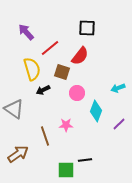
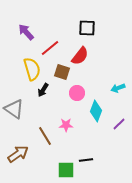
black arrow: rotated 32 degrees counterclockwise
brown line: rotated 12 degrees counterclockwise
black line: moved 1 px right
